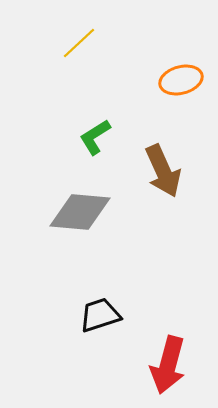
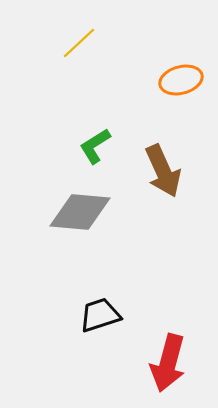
green L-shape: moved 9 px down
red arrow: moved 2 px up
